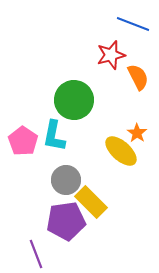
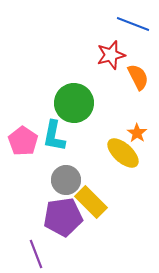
green circle: moved 3 px down
yellow ellipse: moved 2 px right, 2 px down
purple pentagon: moved 3 px left, 4 px up
